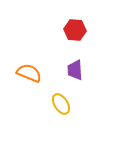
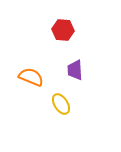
red hexagon: moved 12 px left
orange semicircle: moved 2 px right, 4 px down
